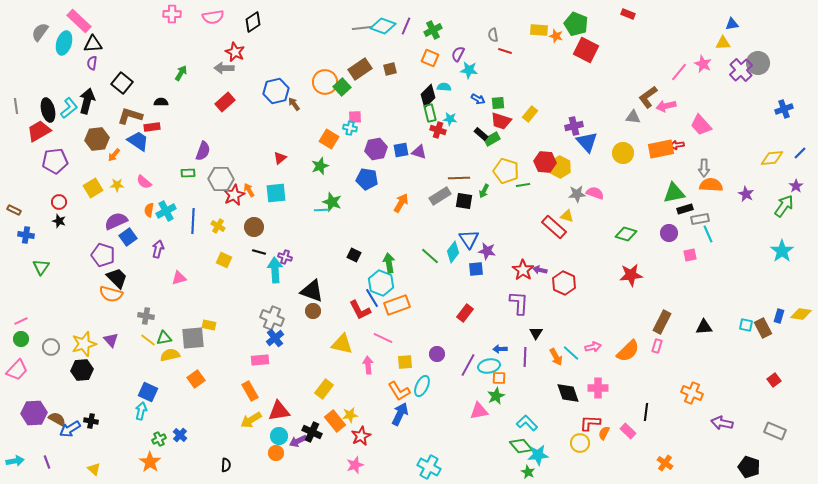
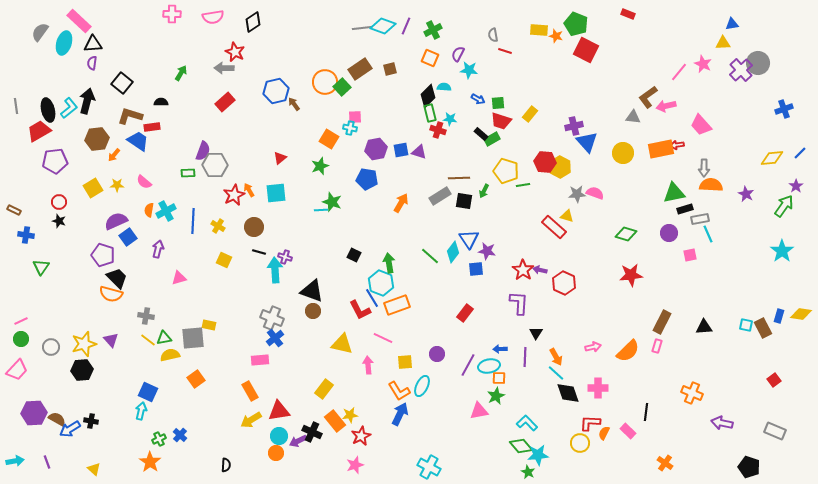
gray hexagon at (221, 179): moved 6 px left, 14 px up
cyan line at (571, 353): moved 15 px left, 20 px down
